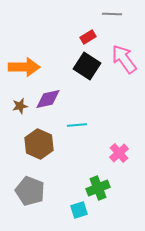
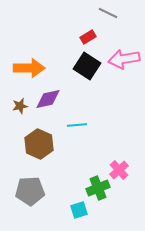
gray line: moved 4 px left, 1 px up; rotated 24 degrees clockwise
pink arrow: rotated 64 degrees counterclockwise
orange arrow: moved 5 px right, 1 px down
pink cross: moved 17 px down
gray pentagon: rotated 24 degrees counterclockwise
